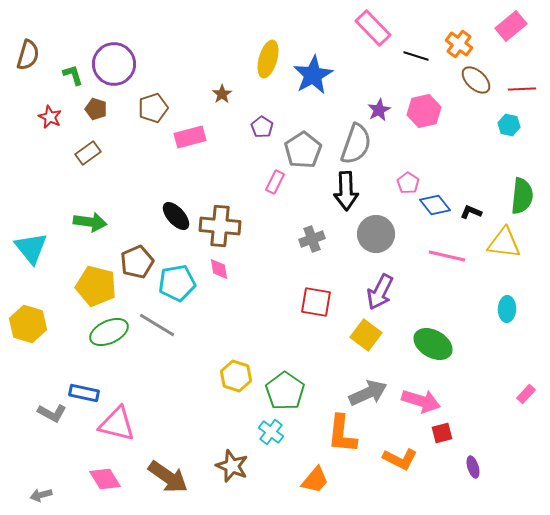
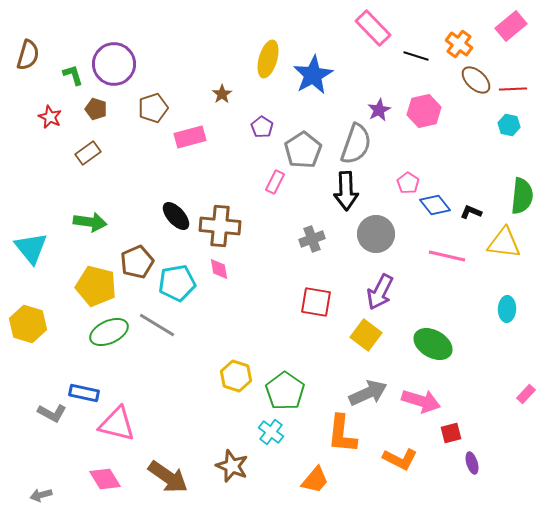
red line at (522, 89): moved 9 px left
red square at (442, 433): moved 9 px right
purple ellipse at (473, 467): moved 1 px left, 4 px up
